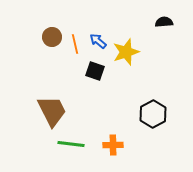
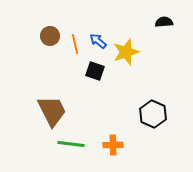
brown circle: moved 2 px left, 1 px up
black hexagon: rotated 8 degrees counterclockwise
